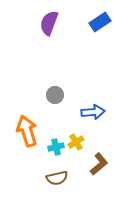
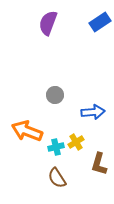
purple semicircle: moved 1 px left
orange arrow: rotated 52 degrees counterclockwise
brown L-shape: rotated 145 degrees clockwise
brown semicircle: rotated 70 degrees clockwise
